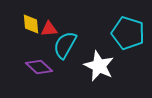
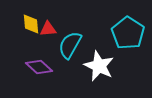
red triangle: moved 1 px left
cyan pentagon: rotated 16 degrees clockwise
cyan semicircle: moved 5 px right
